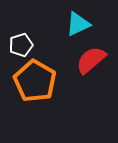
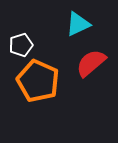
red semicircle: moved 3 px down
orange pentagon: moved 3 px right; rotated 6 degrees counterclockwise
